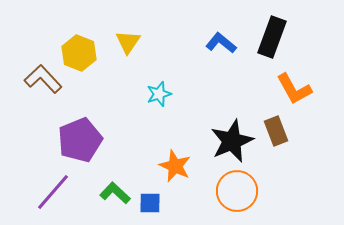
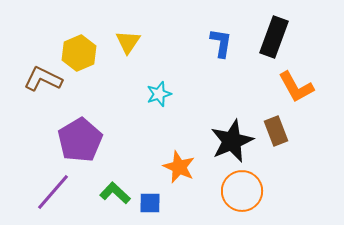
black rectangle: moved 2 px right
blue L-shape: rotated 60 degrees clockwise
yellow hexagon: rotated 16 degrees clockwise
brown L-shape: rotated 21 degrees counterclockwise
orange L-shape: moved 2 px right, 2 px up
purple pentagon: rotated 9 degrees counterclockwise
orange star: moved 4 px right, 1 px down
orange circle: moved 5 px right
